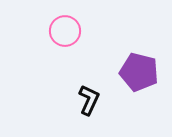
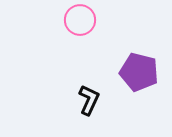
pink circle: moved 15 px right, 11 px up
